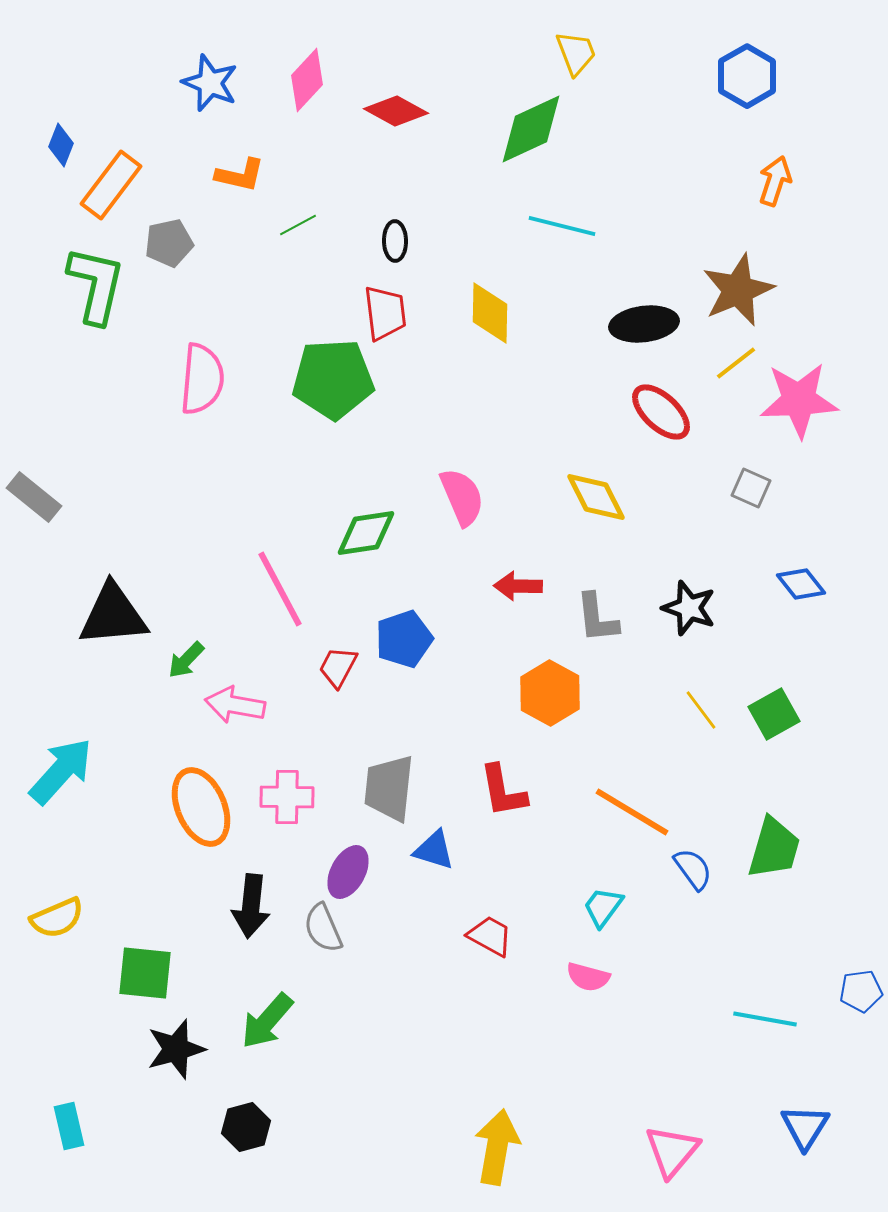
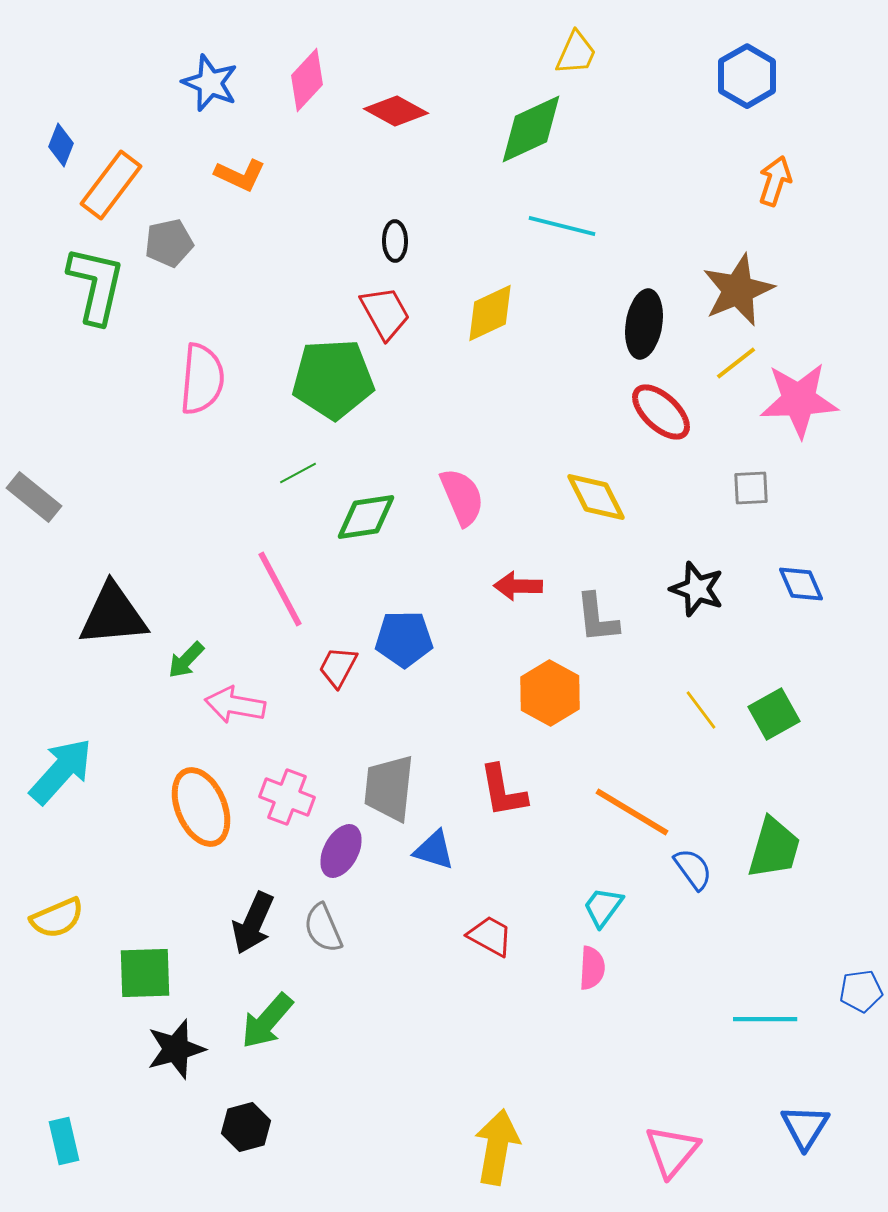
yellow trapezoid at (576, 53): rotated 45 degrees clockwise
orange L-shape at (240, 175): rotated 12 degrees clockwise
green line at (298, 225): moved 248 px down
red trapezoid at (385, 313): rotated 22 degrees counterclockwise
yellow diamond at (490, 313): rotated 64 degrees clockwise
black ellipse at (644, 324): rotated 74 degrees counterclockwise
gray square at (751, 488): rotated 27 degrees counterclockwise
green diamond at (366, 533): moved 16 px up
blue diamond at (801, 584): rotated 15 degrees clockwise
black star at (689, 608): moved 8 px right, 19 px up
blue pentagon at (404, 639): rotated 18 degrees clockwise
pink cross at (287, 797): rotated 20 degrees clockwise
purple ellipse at (348, 872): moved 7 px left, 21 px up
black arrow at (251, 906): moved 2 px right, 17 px down; rotated 18 degrees clockwise
green square at (145, 973): rotated 8 degrees counterclockwise
pink semicircle at (588, 977): moved 4 px right, 9 px up; rotated 102 degrees counterclockwise
cyan line at (765, 1019): rotated 10 degrees counterclockwise
cyan rectangle at (69, 1126): moved 5 px left, 15 px down
